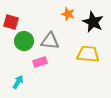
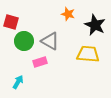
black star: moved 2 px right, 3 px down
gray triangle: rotated 24 degrees clockwise
